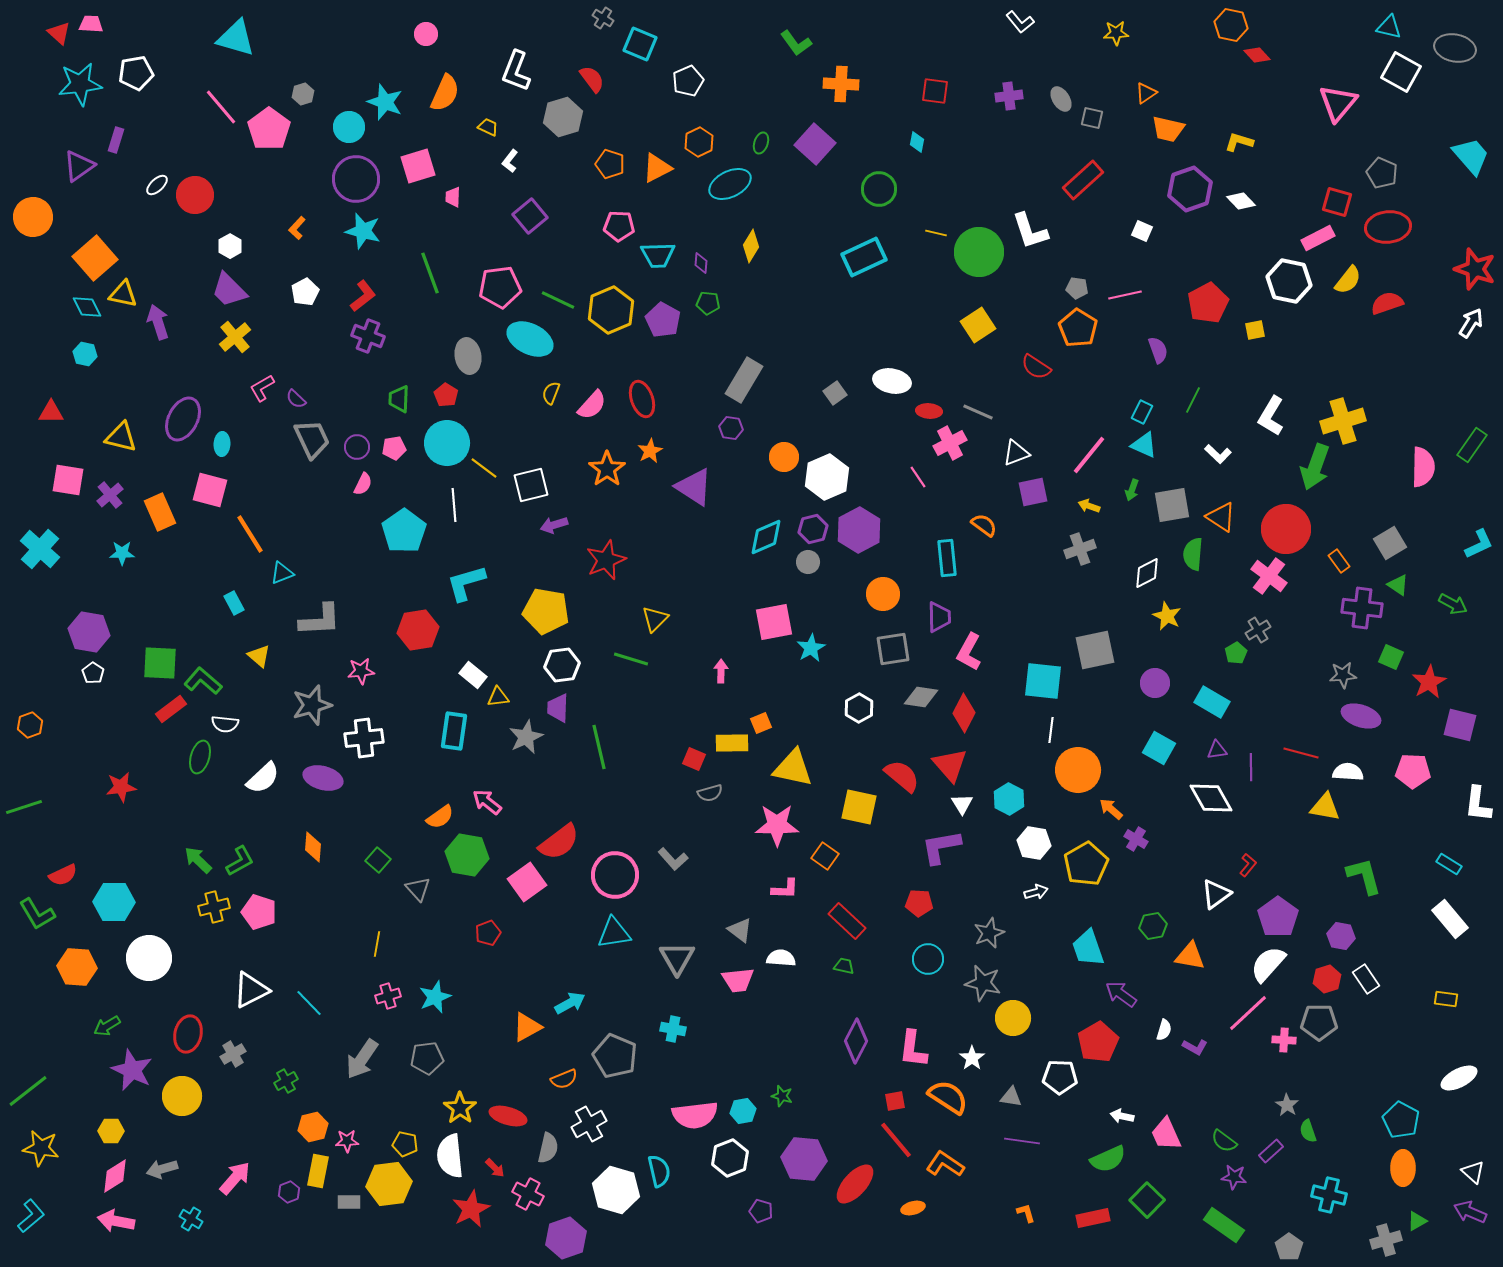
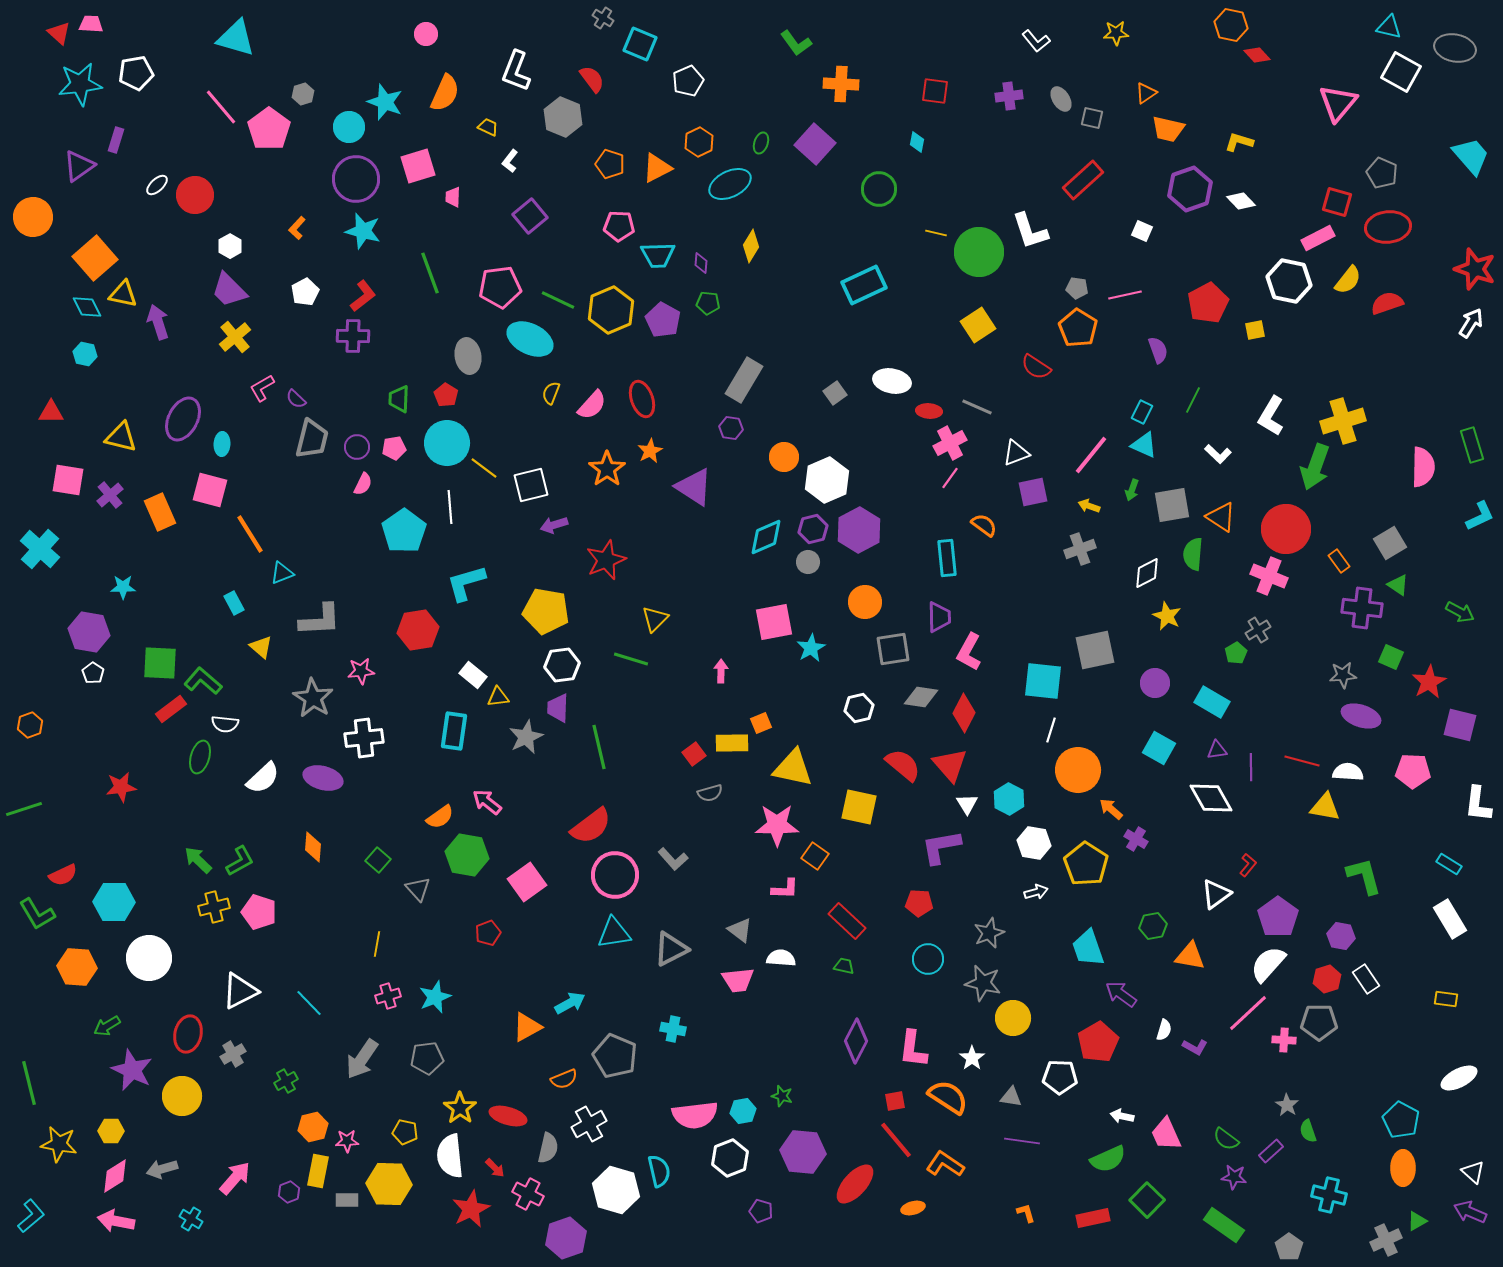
white L-shape at (1020, 22): moved 16 px right, 19 px down
gray hexagon at (563, 117): rotated 21 degrees counterclockwise
cyan rectangle at (864, 257): moved 28 px down
purple cross at (368, 336): moved 15 px left; rotated 20 degrees counterclockwise
gray line at (978, 412): moved 1 px left, 5 px up
gray trapezoid at (312, 439): rotated 39 degrees clockwise
green rectangle at (1472, 445): rotated 52 degrees counterclockwise
pink line at (1089, 455): moved 2 px right
white hexagon at (827, 477): moved 3 px down
pink line at (918, 477): moved 32 px right, 1 px down; rotated 70 degrees clockwise
white line at (454, 505): moved 4 px left, 2 px down
cyan L-shape at (1479, 544): moved 1 px right, 28 px up
cyan star at (122, 553): moved 1 px right, 34 px down
pink cross at (1269, 576): rotated 15 degrees counterclockwise
orange circle at (883, 594): moved 18 px left, 8 px down
green arrow at (1453, 604): moved 7 px right, 8 px down
yellow triangle at (259, 656): moved 2 px right, 9 px up
gray star at (312, 705): moved 1 px right, 7 px up; rotated 24 degrees counterclockwise
white hexagon at (859, 708): rotated 16 degrees clockwise
white line at (1051, 730): rotated 10 degrees clockwise
red line at (1301, 753): moved 1 px right, 8 px down
red square at (694, 759): moved 5 px up; rotated 30 degrees clockwise
red semicircle at (902, 776): moved 1 px right, 11 px up
white triangle at (962, 804): moved 5 px right
green line at (24, 807): moved 2 px down
red semicircle at (559, 842): moved 32 px right, 16 px up
orange square at (825, 856): moved 10 px left
yellow pentagon at (1086, 864): rotated 9 degrees counterclockwise
white rectangle at (1450, 919): rotated 9 degrees clockwise
gray triangle at (677, 958): moved 6 px left, 9 px up; rotated 33 degrees clockwise
white triangle at (251, 990): moved 11 px left, 1 px down
green line at (28, 1091): moved 1 px right, 8 px up; rotated 66 degrees counterclockwise
green semicircle at (1224, 1141): moved 2 px right, 2 px up
yellow pentagon at (405, 1144): moved 12 px up
yellow star at (41, 1148): moved 18 px right, 4 px up
purple hexagon at (804, 1159): moved 1 px left, 7 px up
yellow hexagon at (389, 1184): rotated 9 degrees clockwise
gray rectangle at (349, 1202): moved 2 px left, 2 px up
gray cross at (1386, 1240): rotated 8 degrees counterclockwise
